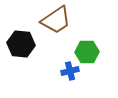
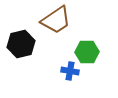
black hexagon: rotated 20 degrees counterclockwise
blue cross: rotated 24 degrees clockwise
